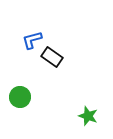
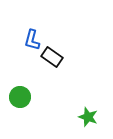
blue L-shape: rotated 60 degrees counterclockwise
green star: moved 1 px down
